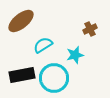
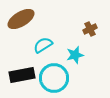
brown ellipse: moved 2 px up; rotated 8 degrees clockwise
